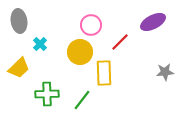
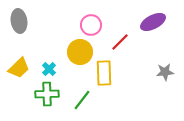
cyan cross: moved 9 px right, 25 px down
